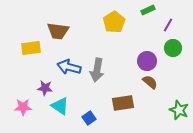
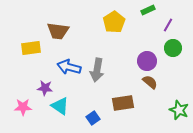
blue square: moved 4 px right
